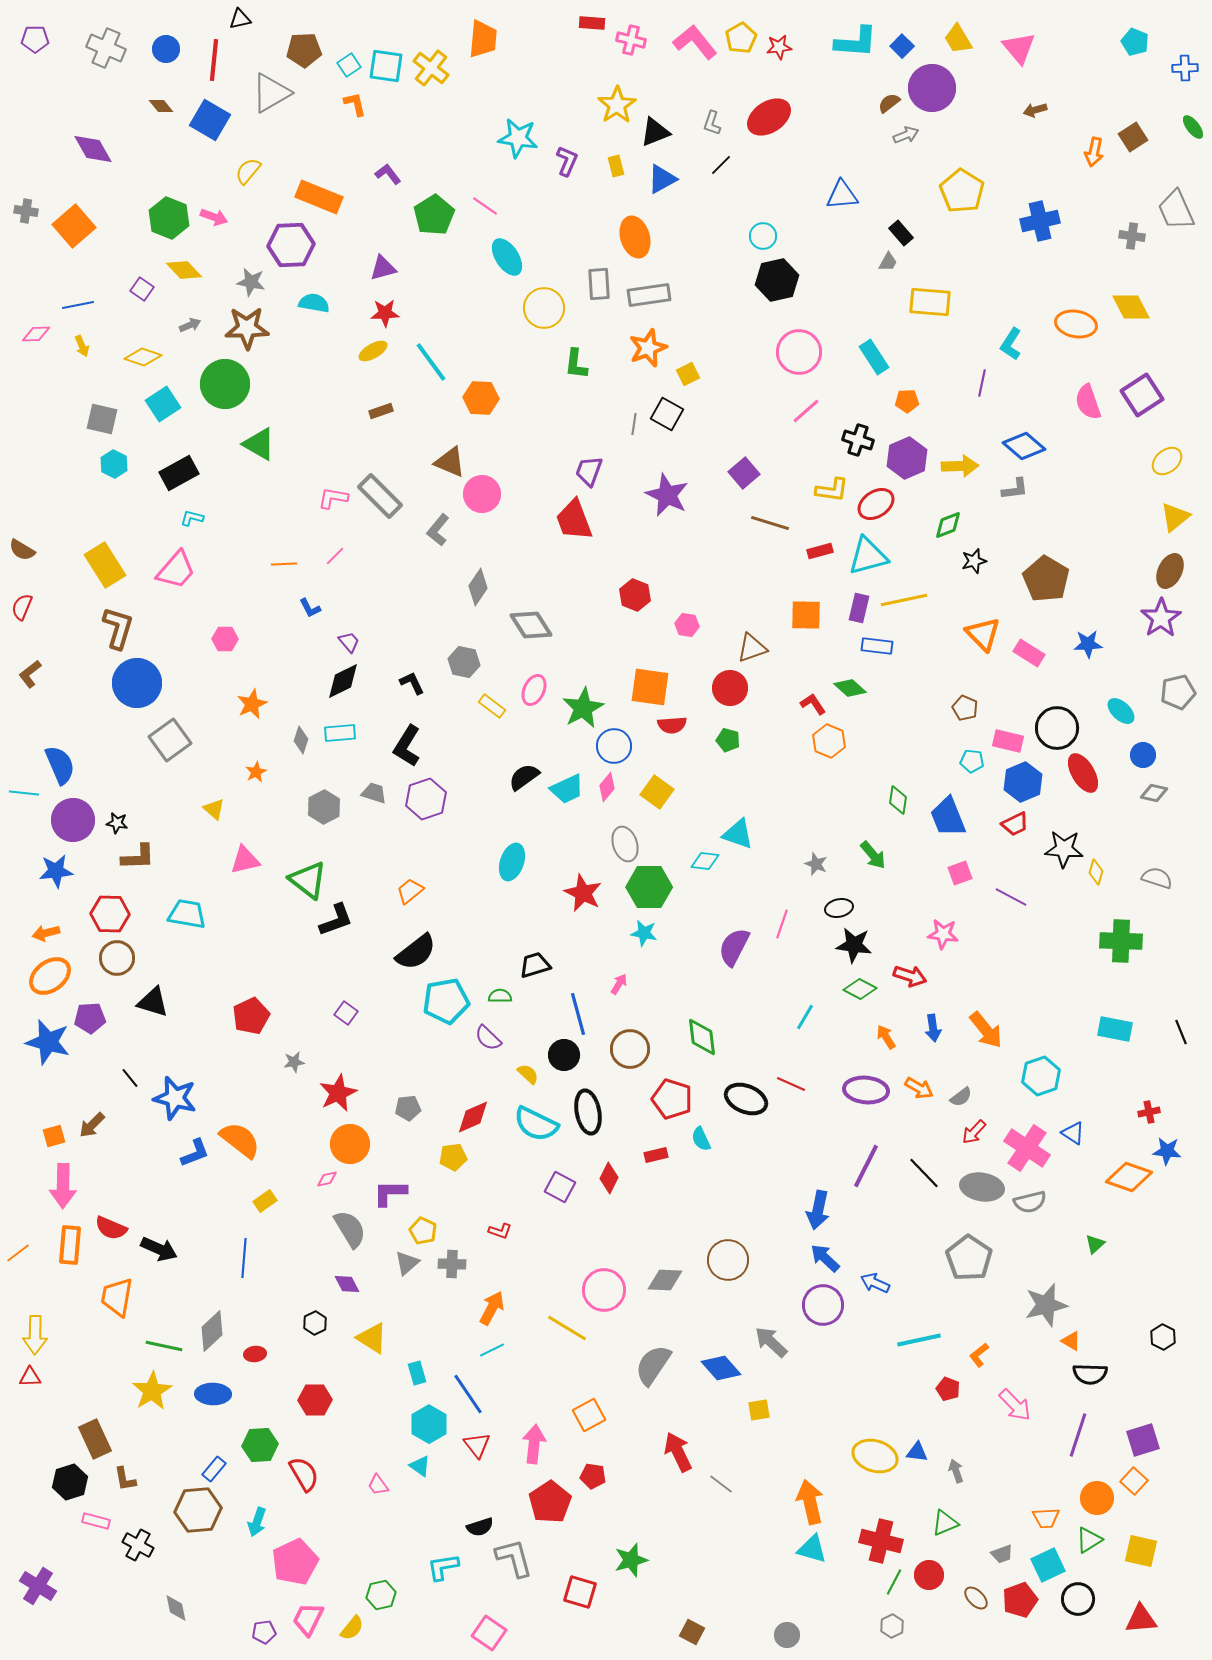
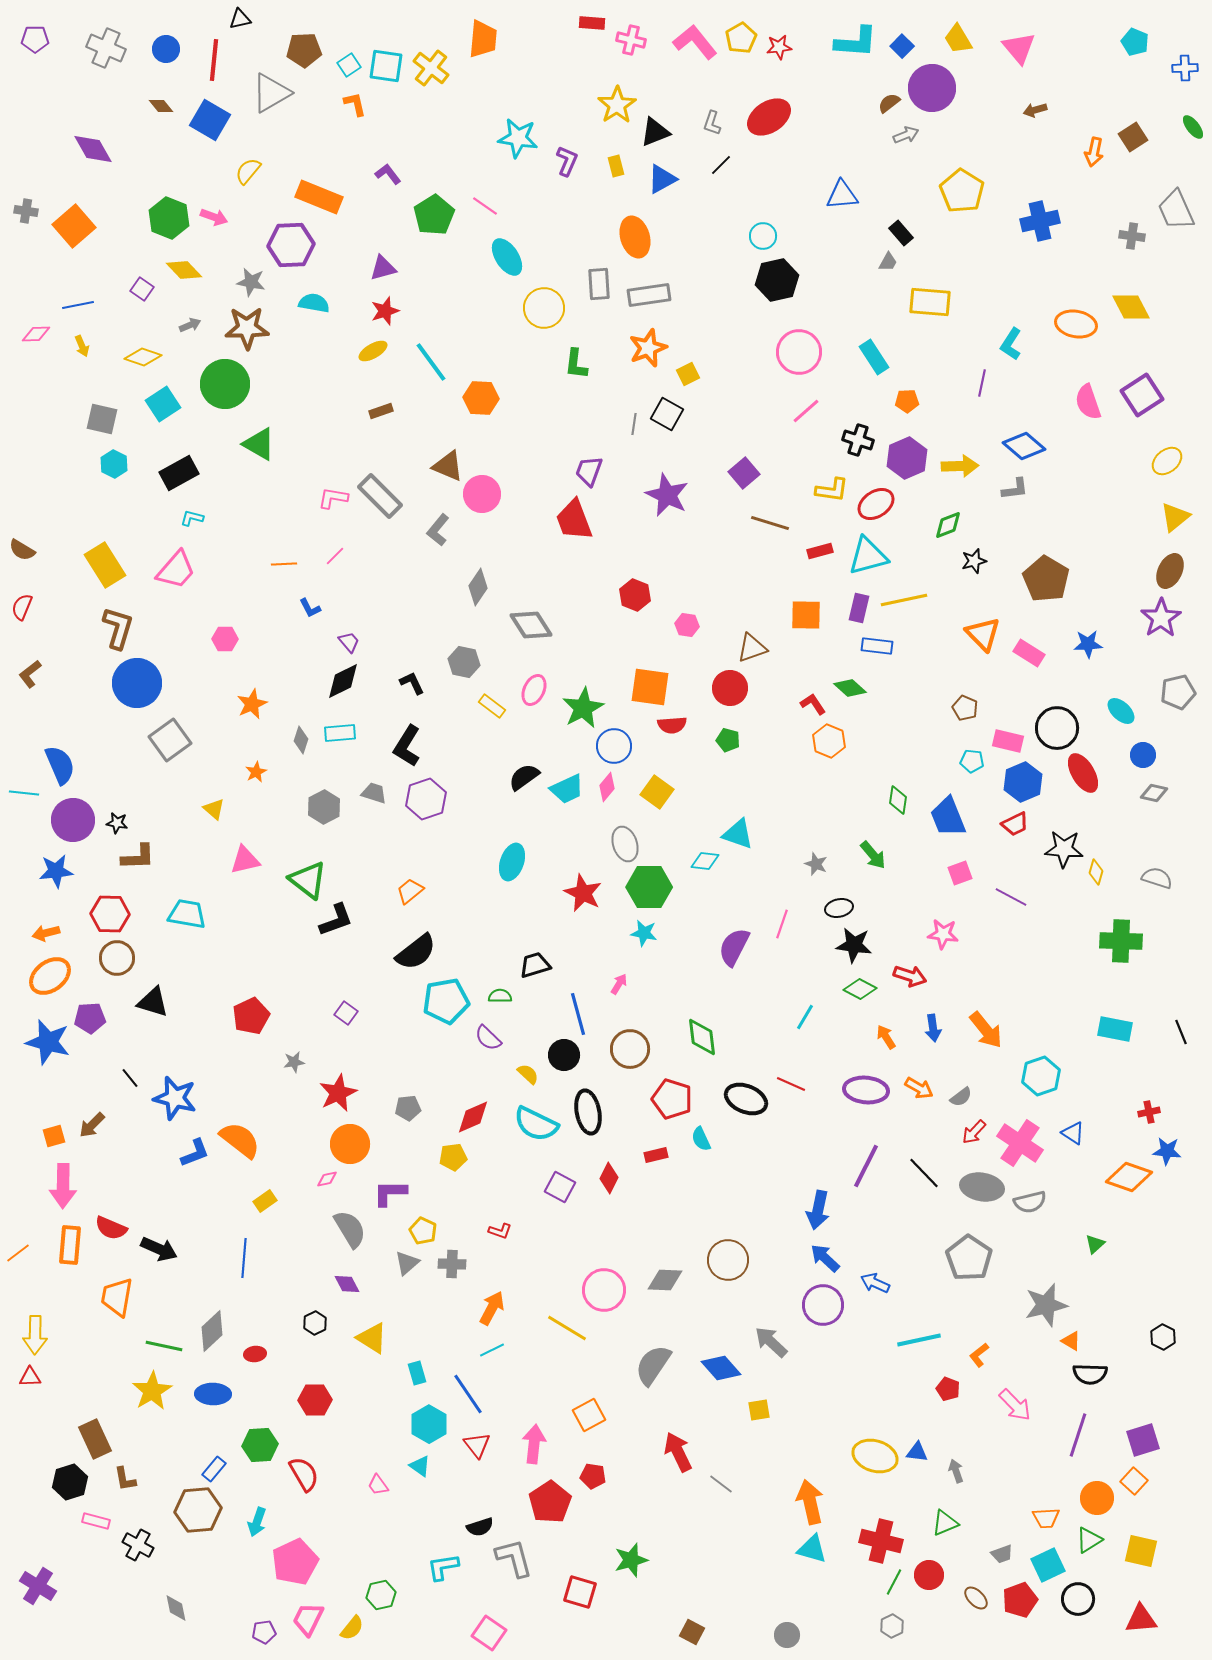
red star at (385, 313): moved 2 px up; rotated 16 degrees counterclockwise
brown triangle at (450, 462): moved 2 px left, 4 px down
pink cross at (1027, 1148): moved 7 px left, 5 px up
